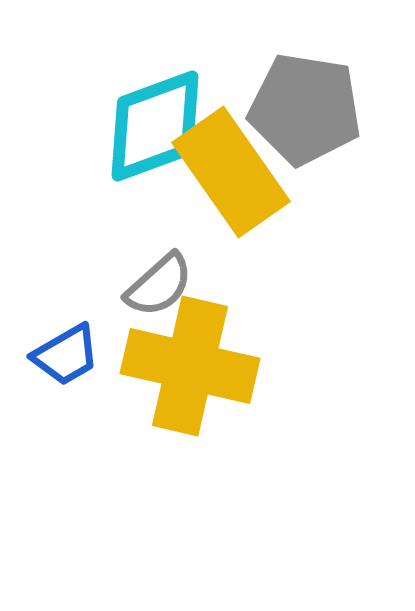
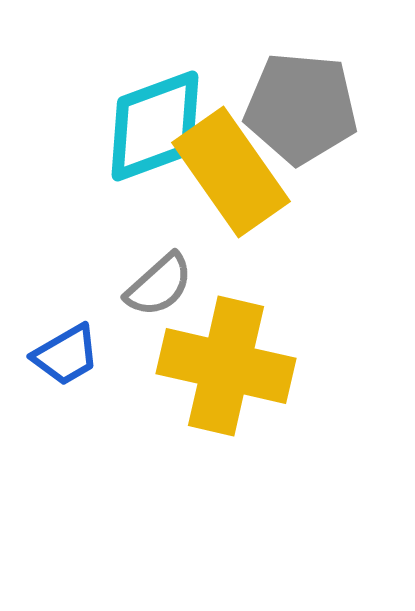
gray pentagon: moved 4 px left, 1 px up; rotated 4 degrees counterclockwise
yellow cross: moved 36 px right
